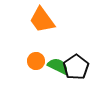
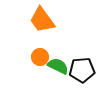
orange circle: moved 4 px right, 4 px up
black pentagon: moved 6 px right, 3 px down; rotated 30 degrees clockwise
